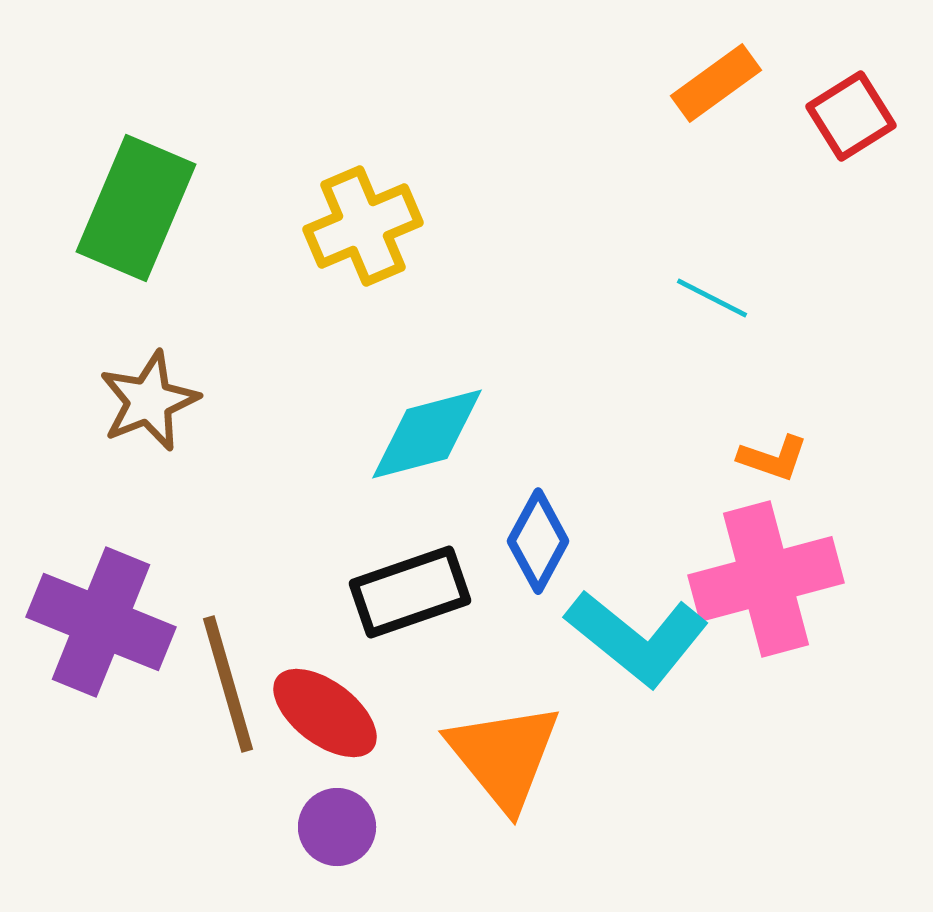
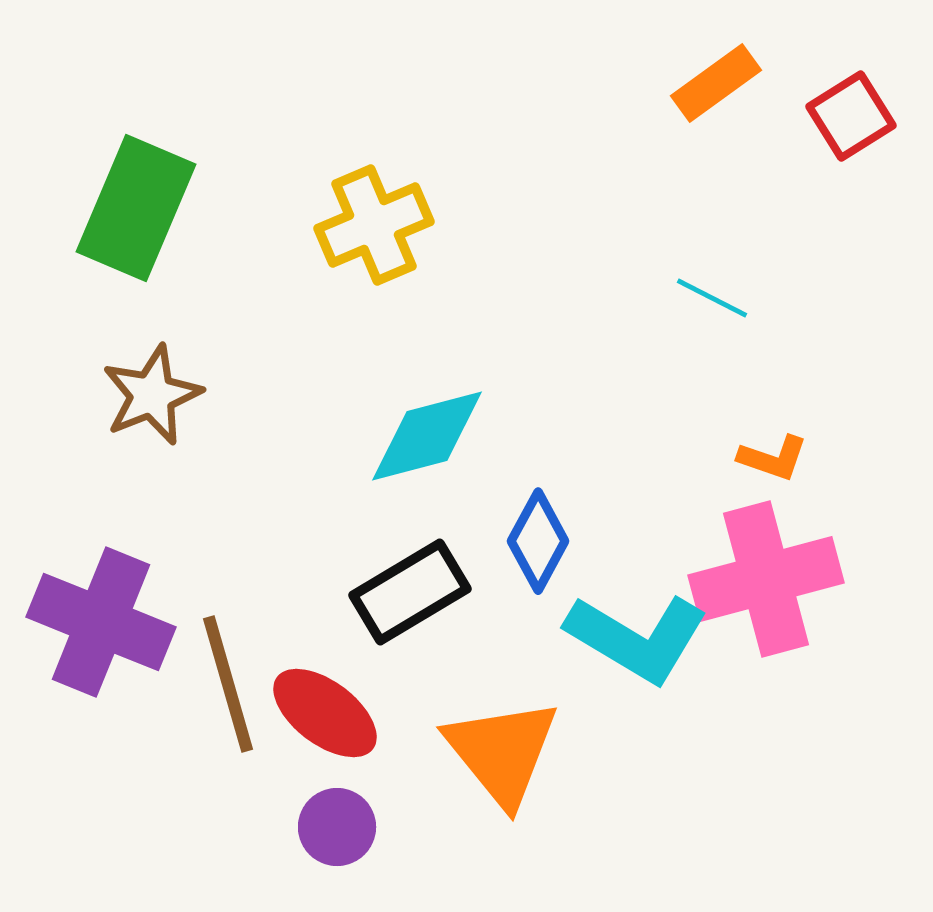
yellow cross: moved 11 px right, 1 px up
brown star: moved 3 px right, 6 px up
cyan diamond: moved 2 px down
black rectangle: rotated 12 degrees counterclockwise
cyan L-shape: rotated 8 degrees counterclockwise
orange triangle: moved 2 px left, 4 px up
